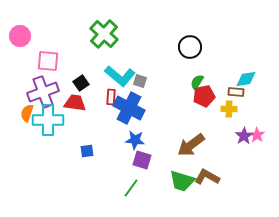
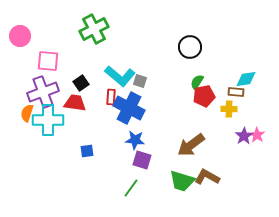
green cross: moved 10 px left, 5 px up; rotated 20 degrees clockwise
